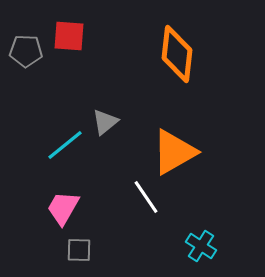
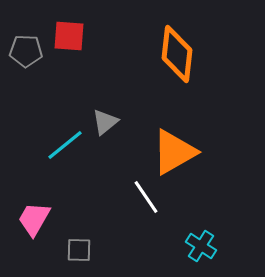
pink trapezoid: moved 29 px left, 11 px down
